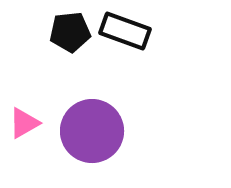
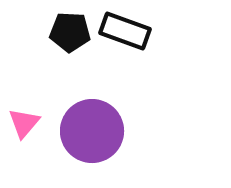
black pentagon: rotated 9 degrees clockwise
pink triangle: rotated 20 degrees counterclockwise
